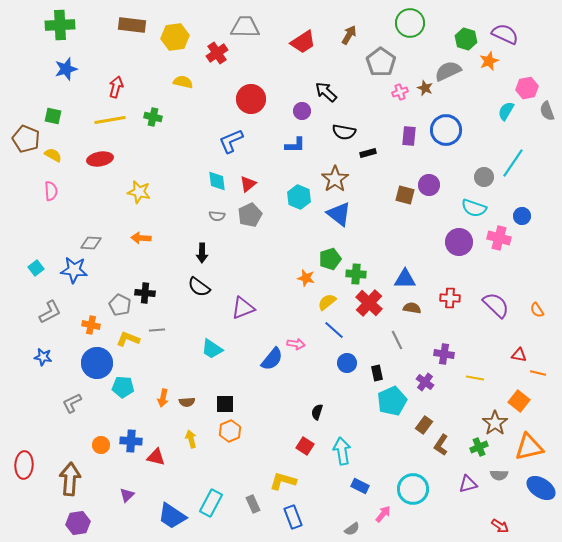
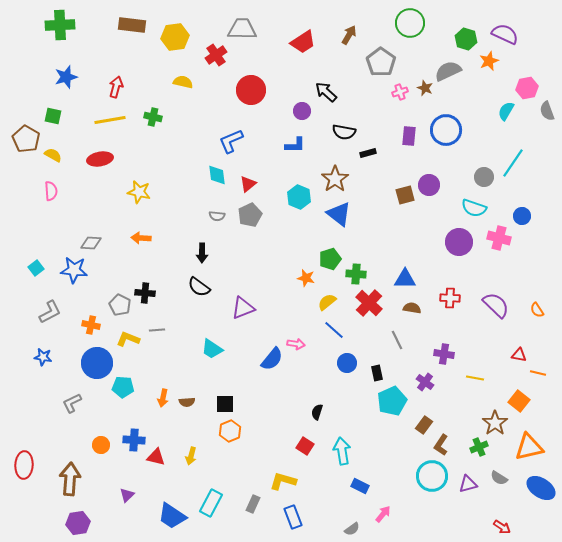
gray trapezoid at (245, 27): moved 3 px left, 2 px down
red cross at (217, 53): moved 1 px left, 2 px down
blue star at (66, 69): moved 8 px down
red circle at (251, 99): moved 9 px up
brown pentagon at (26, 139): rotated 8 degrees clockwise
cyan diamond at (217, 181): moved 6 px up
brown square at (405, 195): rotated 30 degrees counterclockwise
yellow arrow at (191, 439): moved 17 px down; rotated 150 degrees counterclockwise
blue cross at (131, 441): moved 3 px right, 1 px up
gray semicircle at (499, 475): moved 3 px down; rotated 30 degrees clockwise
cyan circle at (413, 489): moved 19 px right, 13 px up
gray rectangle at (253, 504): rotated 48 degrees clockwise
red arrow at (500, 526): moved 2 px right, 1 px down
